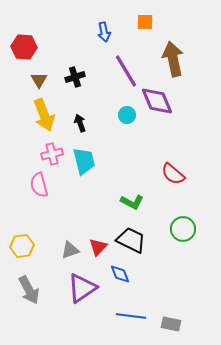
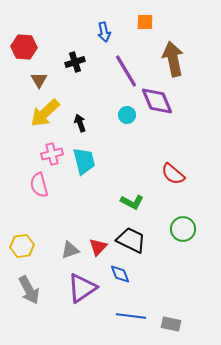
black cross: moved 15 px up
yellow arrow: moved 1 px right, 2 px up; rotated 68 degrees clockwise
